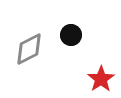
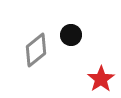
gray diamond: moved 7 px right, 1 px down; rotated 12 degrees counterclockwise
